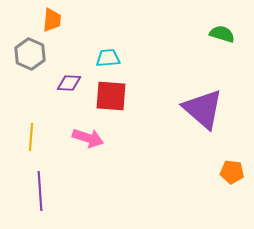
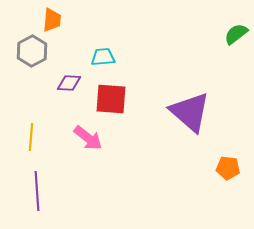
green semicircle: moved 14 px right; rotated 55 degrees counterclockwise
gray hexagon: moved 2 px right, 3 px up; rotated 8 degrees clockwise
cyan trapezoid: moved 5 px left, 1 px up
red square: moved 3 px down
purple triangle: moved 13 px left, 3 px down
pink arrow: rotated 20 degrees clockwise
orange pentagon: moved 4 px left, 4 px up
purple line: moved 3 px left
